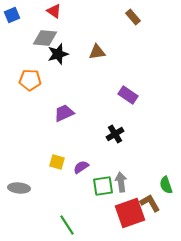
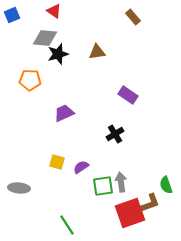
brown L-shape: rotated 100 degrees clockwise
